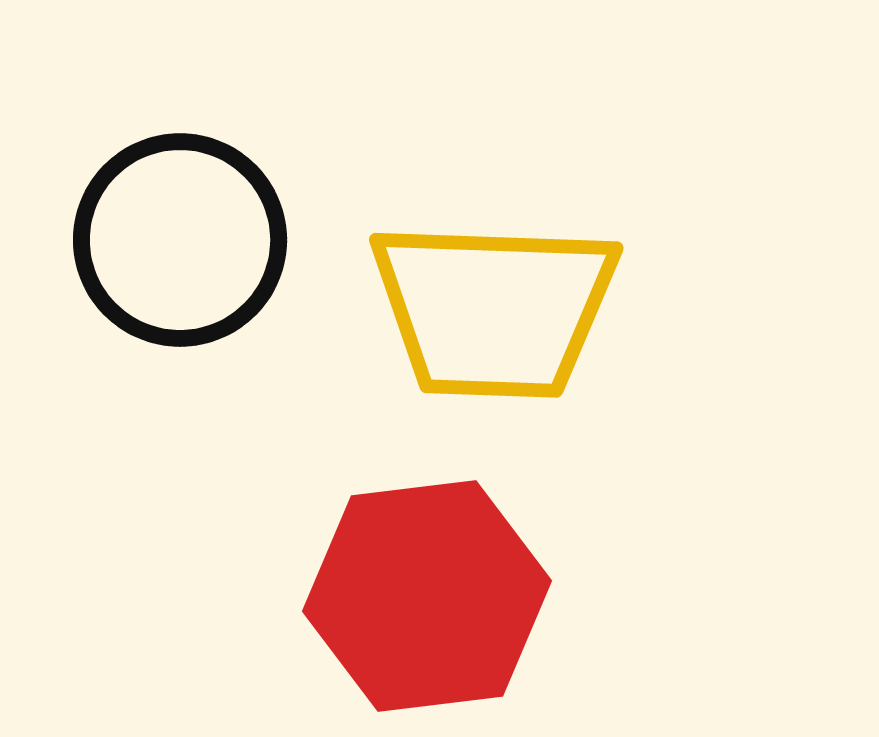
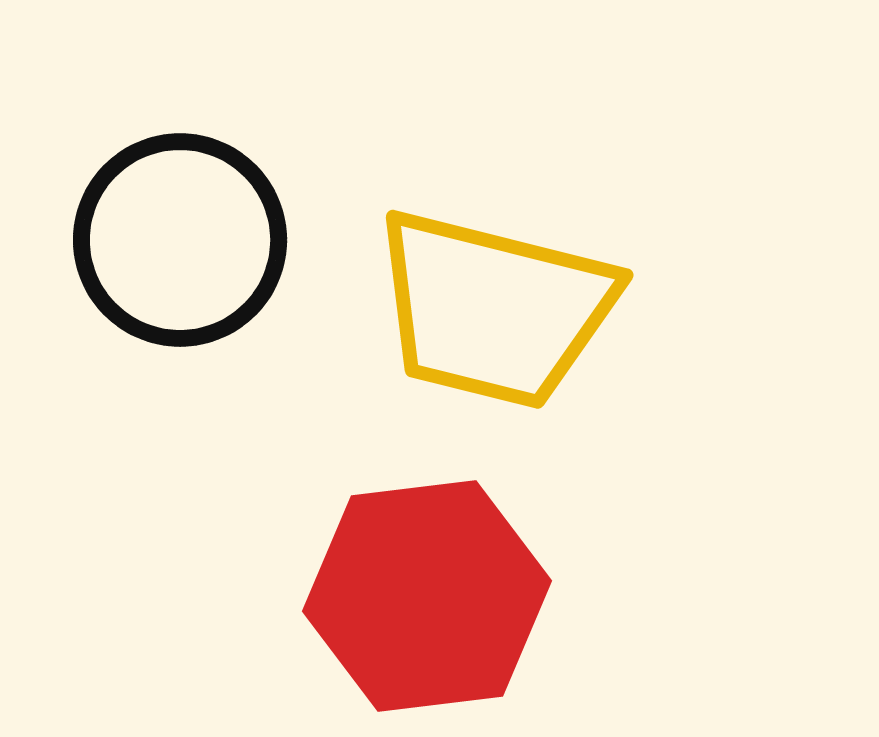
yellow trapezoid: rotated 12 degrees clockwise
